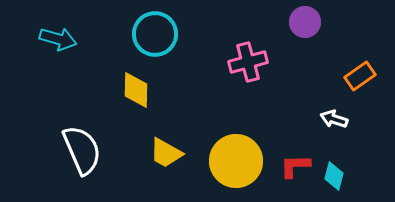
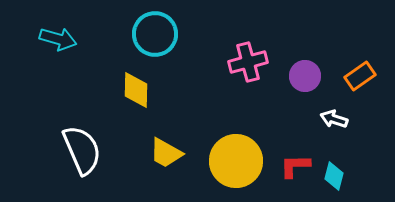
purple circle: moved 54 px down
